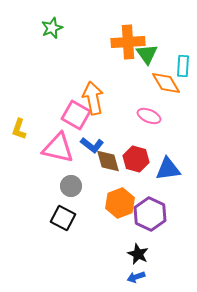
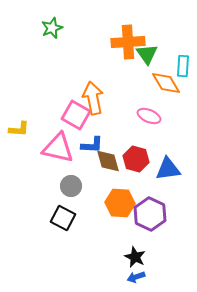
yellow L-shape: rotated 105 degrees counterclockwise
blue L-shape: rotated 35 degrees counterclockwise
orange hexagon: rotated 24 degrees clockwise
black star: moved 3 px left, 3 px down
